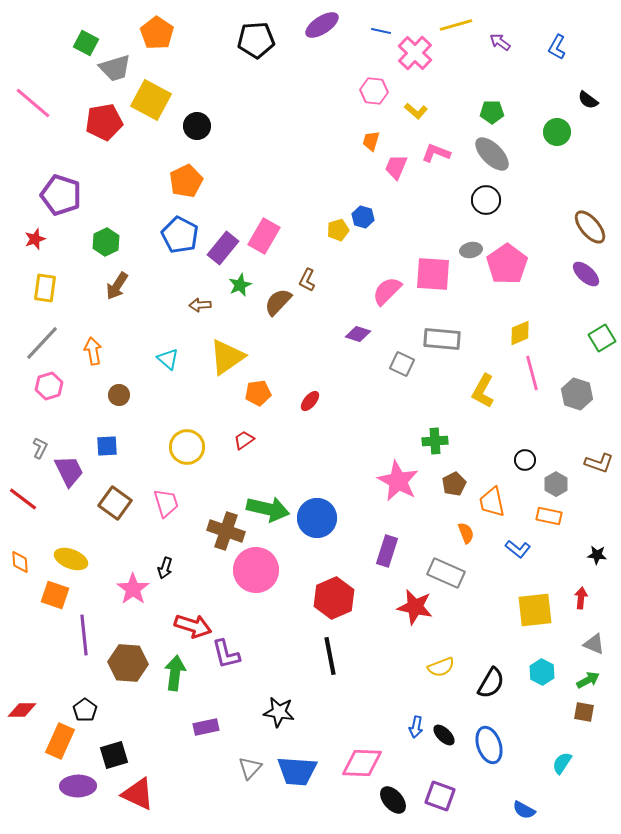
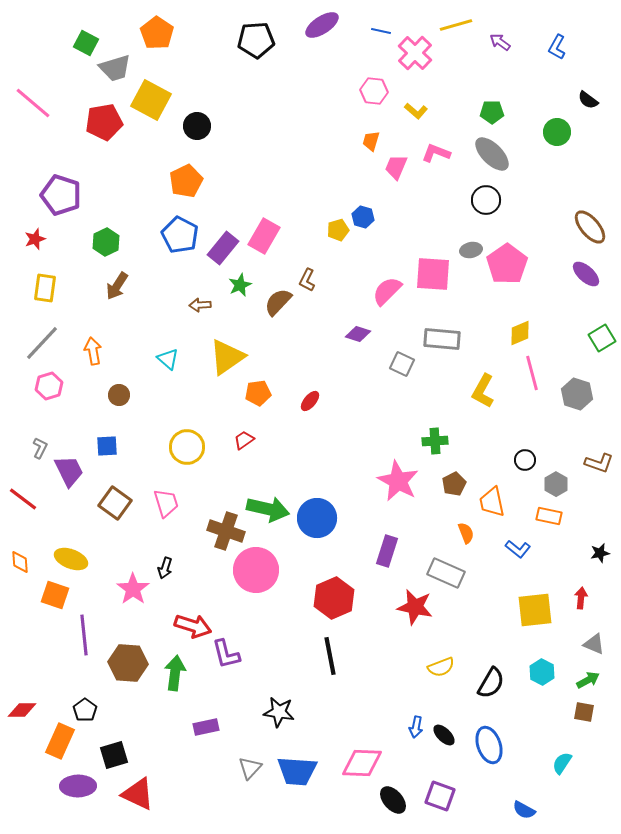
black star at (597, 555): moved 3 px right, 2 px up; rotated 18 degrees counterclockwise
